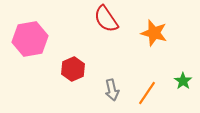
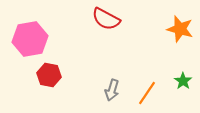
red semicircle: rotated 28 degrees counterclockwise
orange star: moved 26 px right, 4 px up
red hexagon: moved 24 px left, 6 px down; rotated 25 degrees counterclockwise
gray arrow: rotated 30 degrees clockwise
